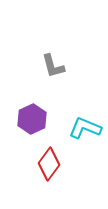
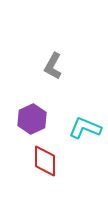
gray L-shape: rotated 44 degrees clockwise
red diamond: moved 4 px left, 3 px up; rotated 36 degrees counterclockwise
